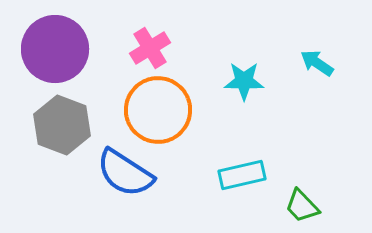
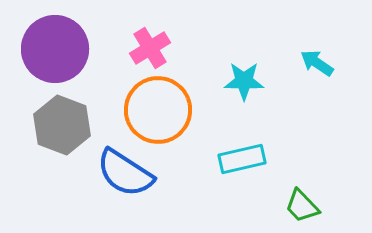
cyan rectangle: moved 16 px up
